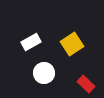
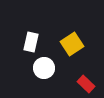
white rectangle: rotated 48 degrees counterclockwise
white circle: moved 5 px up
